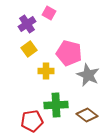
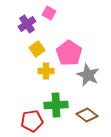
yellow square: moved 8 px right
pink pentagon: rotated 20 degrees clockwise
